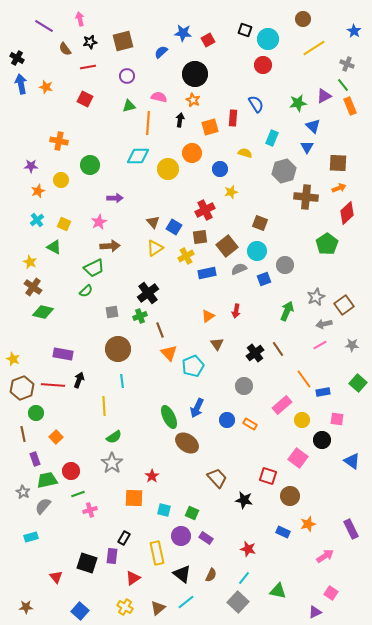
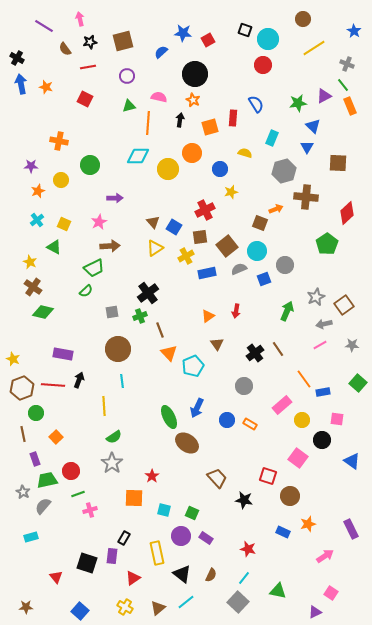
orange arrow at (339, 188): moved 63 px left, 21 px down
